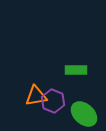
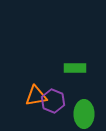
green rectangle: moved 1 px left, 2 px up
green ellipse: rotated 48 degrees clockwise
